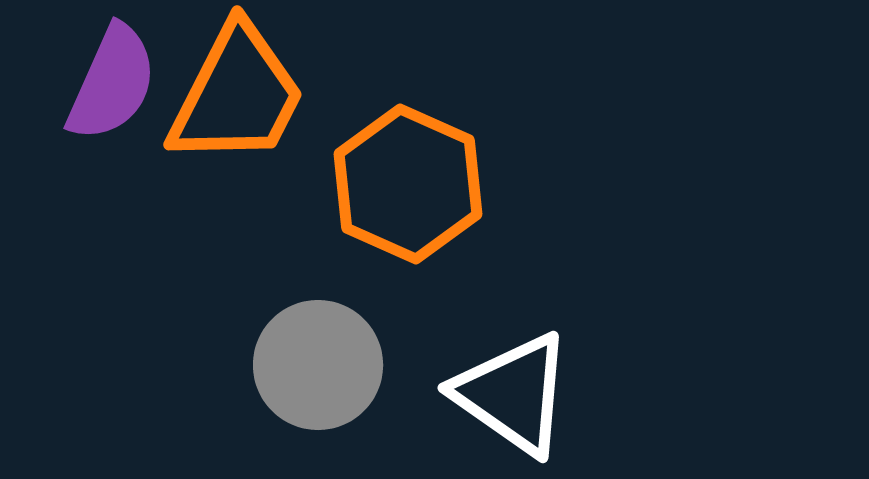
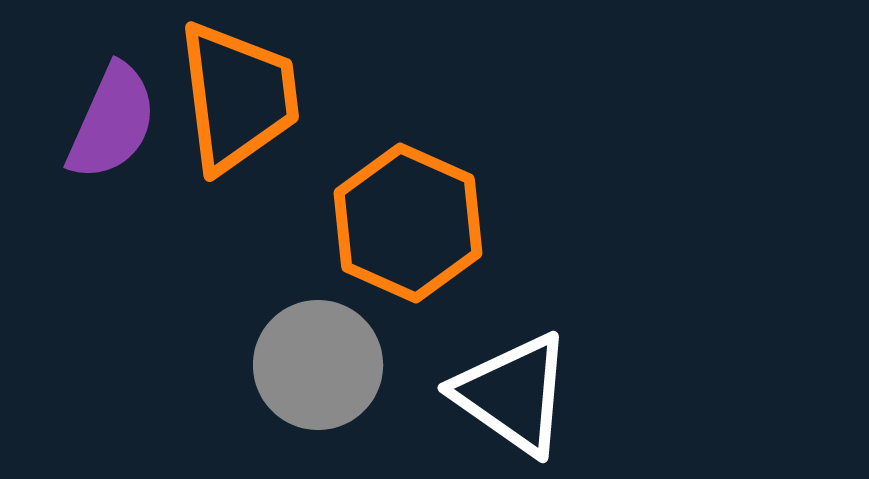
purple semicircle: moved 39 px down
orange trapezoid: moved 1 px right, 2 px down; rotated 34 degrees counterclockwise
orange hexagon: moved 39 px down
